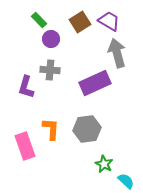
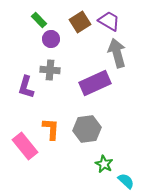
pink rectangle: rotated 20 degrees counterclockwise
